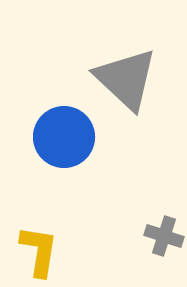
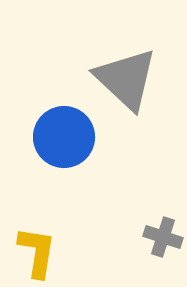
gray cross: moved 1 px left, 1 px down
yellow L-shape: moved 2 px left, 1 px down
